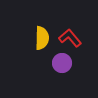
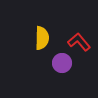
red L-shape: moved 9 px right, 4 px down
